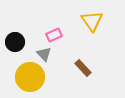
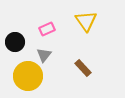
yellow triangle: moved 6 px left
pink rectangle: moved 7 px left, 6 px up
gray triangle: moved 1 px down; rotated 21 degrees clockwise
yellow circle: moved 2 px left, 1 px up
